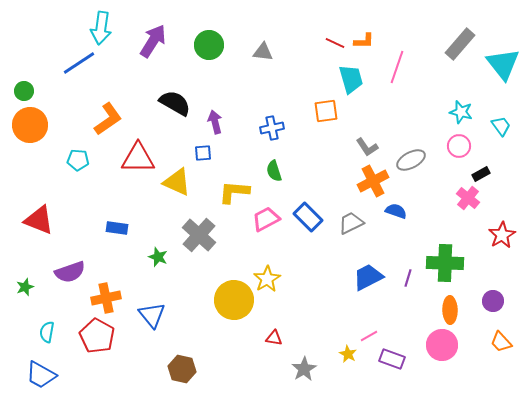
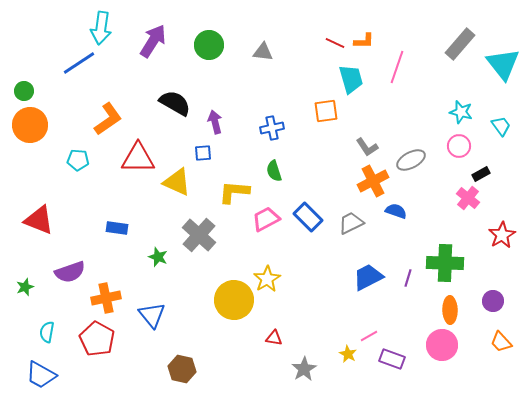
red pentagon at (97, 336): moved 3 px down
